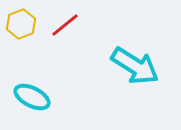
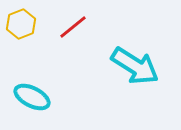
red line: moved 8 px right, 2 px down
